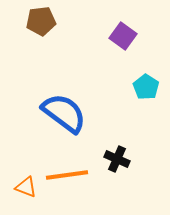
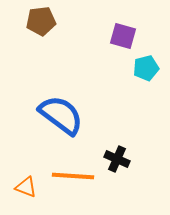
purple square: rotated 20 degrees counterclockwise
cyan pentagon: moved 19 px up; rotated 25 degrees clockwise
blue semicircle: moved 3 px left, 2 px down
orange line: moved 6 px right, 1 px down; rotated 12 degrees clockwise
